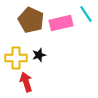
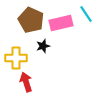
black star: moved 4 px right, 9 px up
